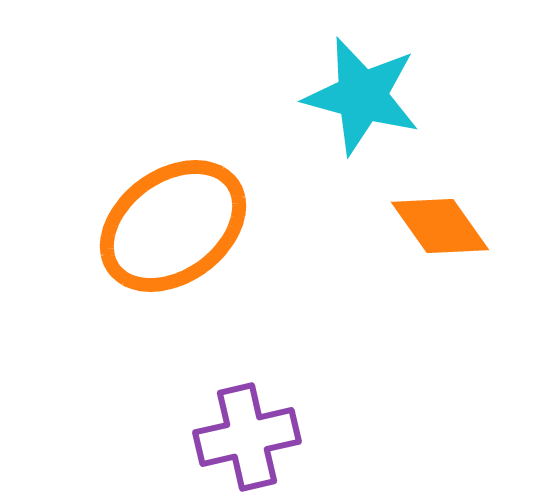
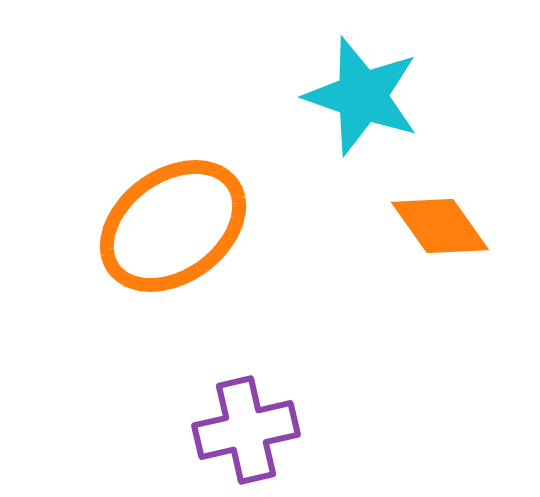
cyan star: rotated 4 degrees clockwise
purple cross: moved 1 px left, 7 px up
